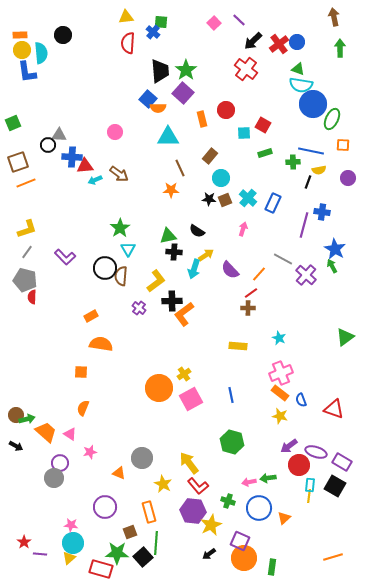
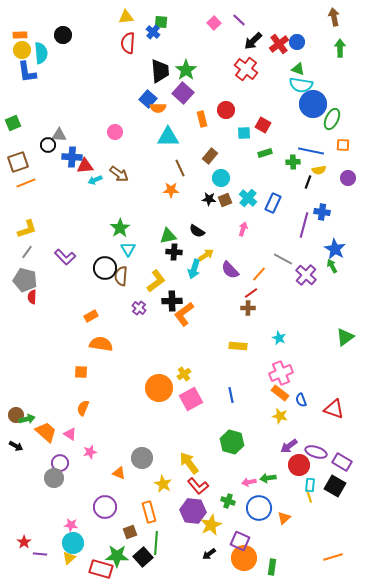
yellow line at (309, 496): rotated 24 degrees counterclockwise
green star at (117, 553): moved 3 px down
